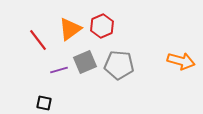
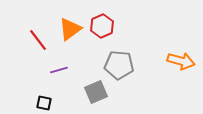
gray square: moved 11 px right, 30 px down
